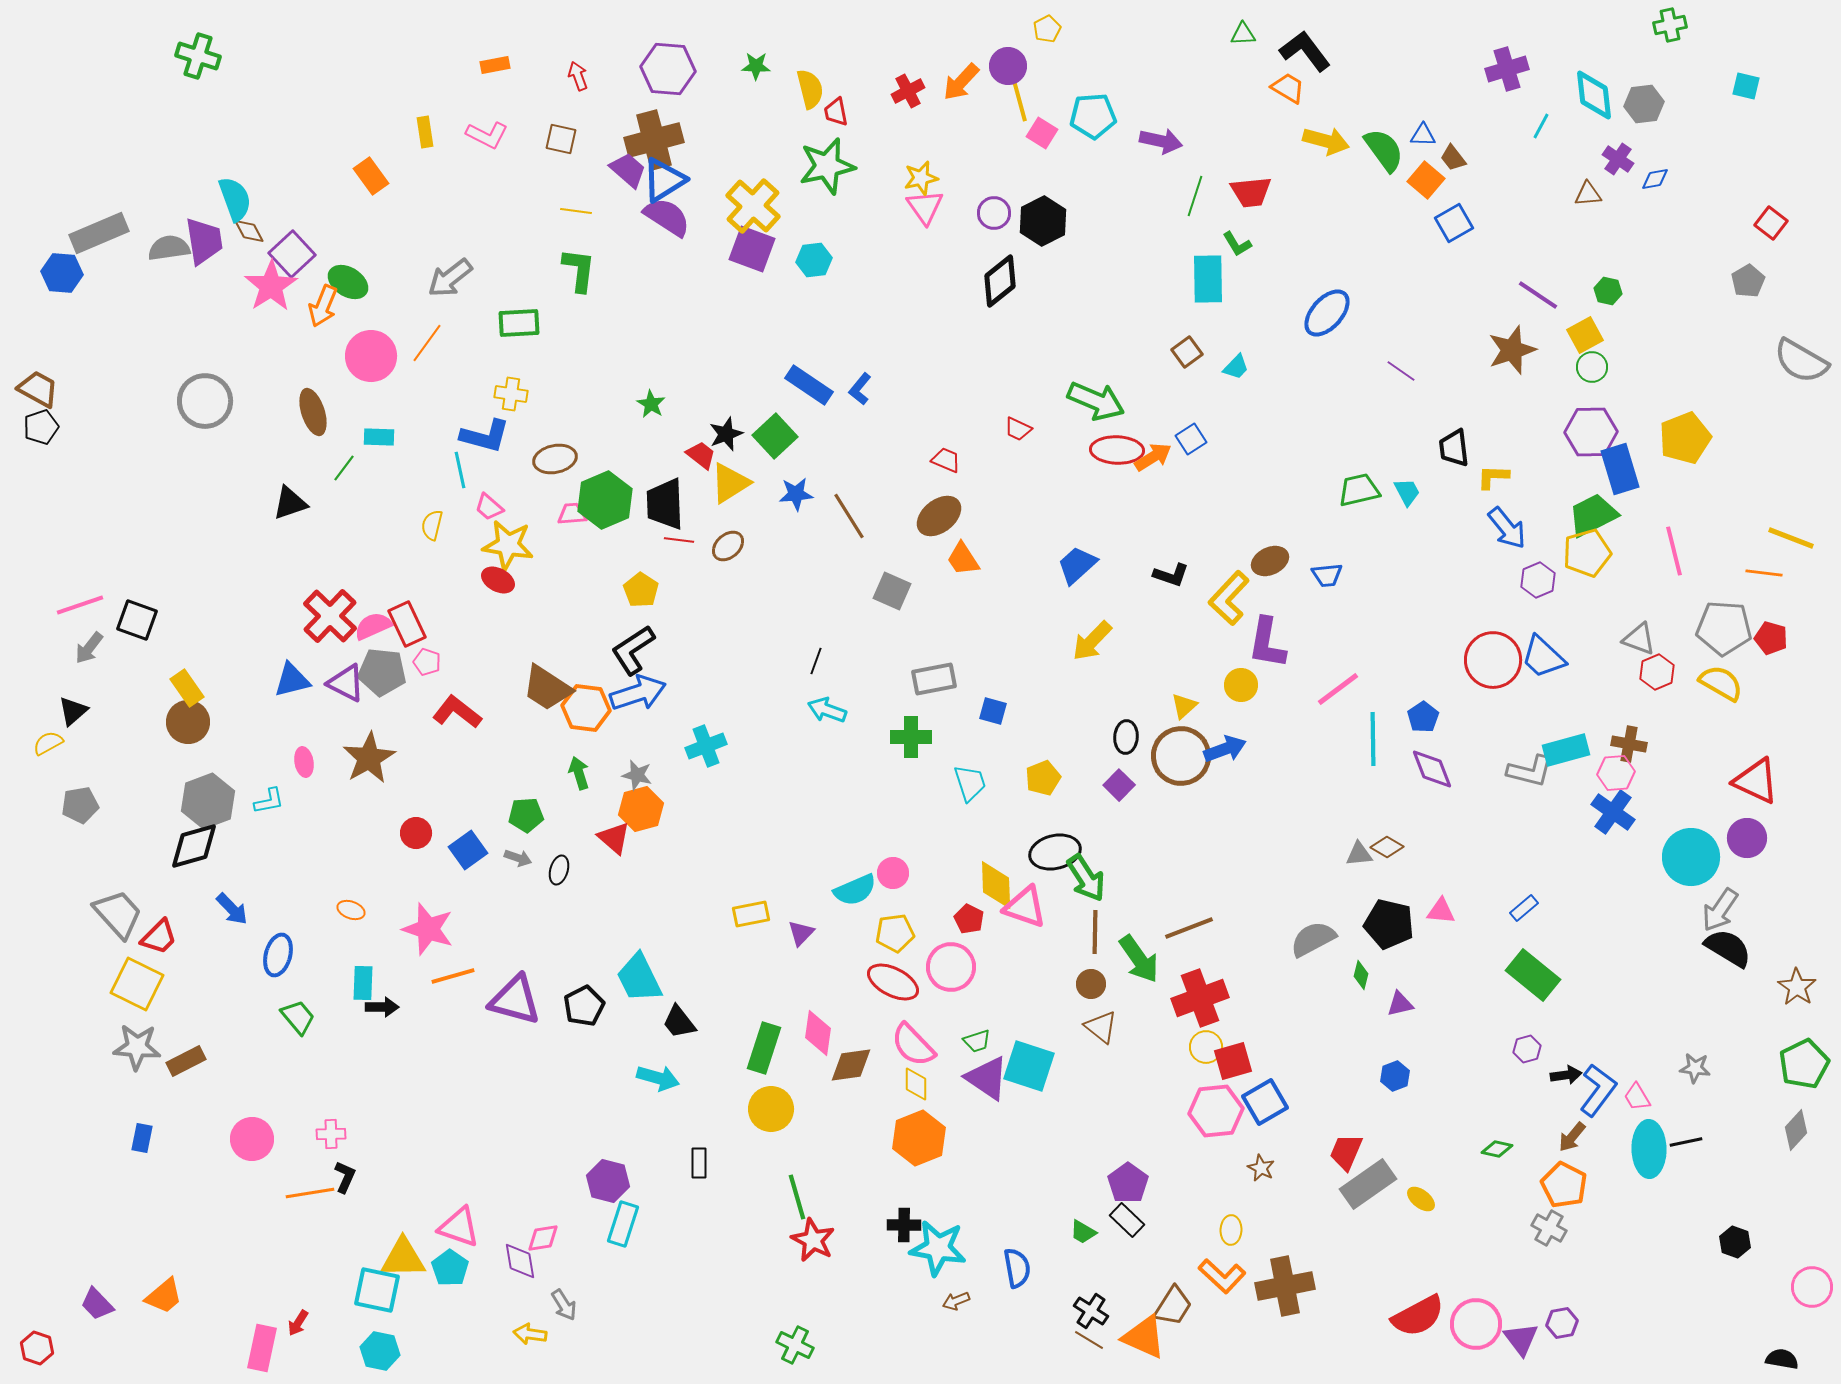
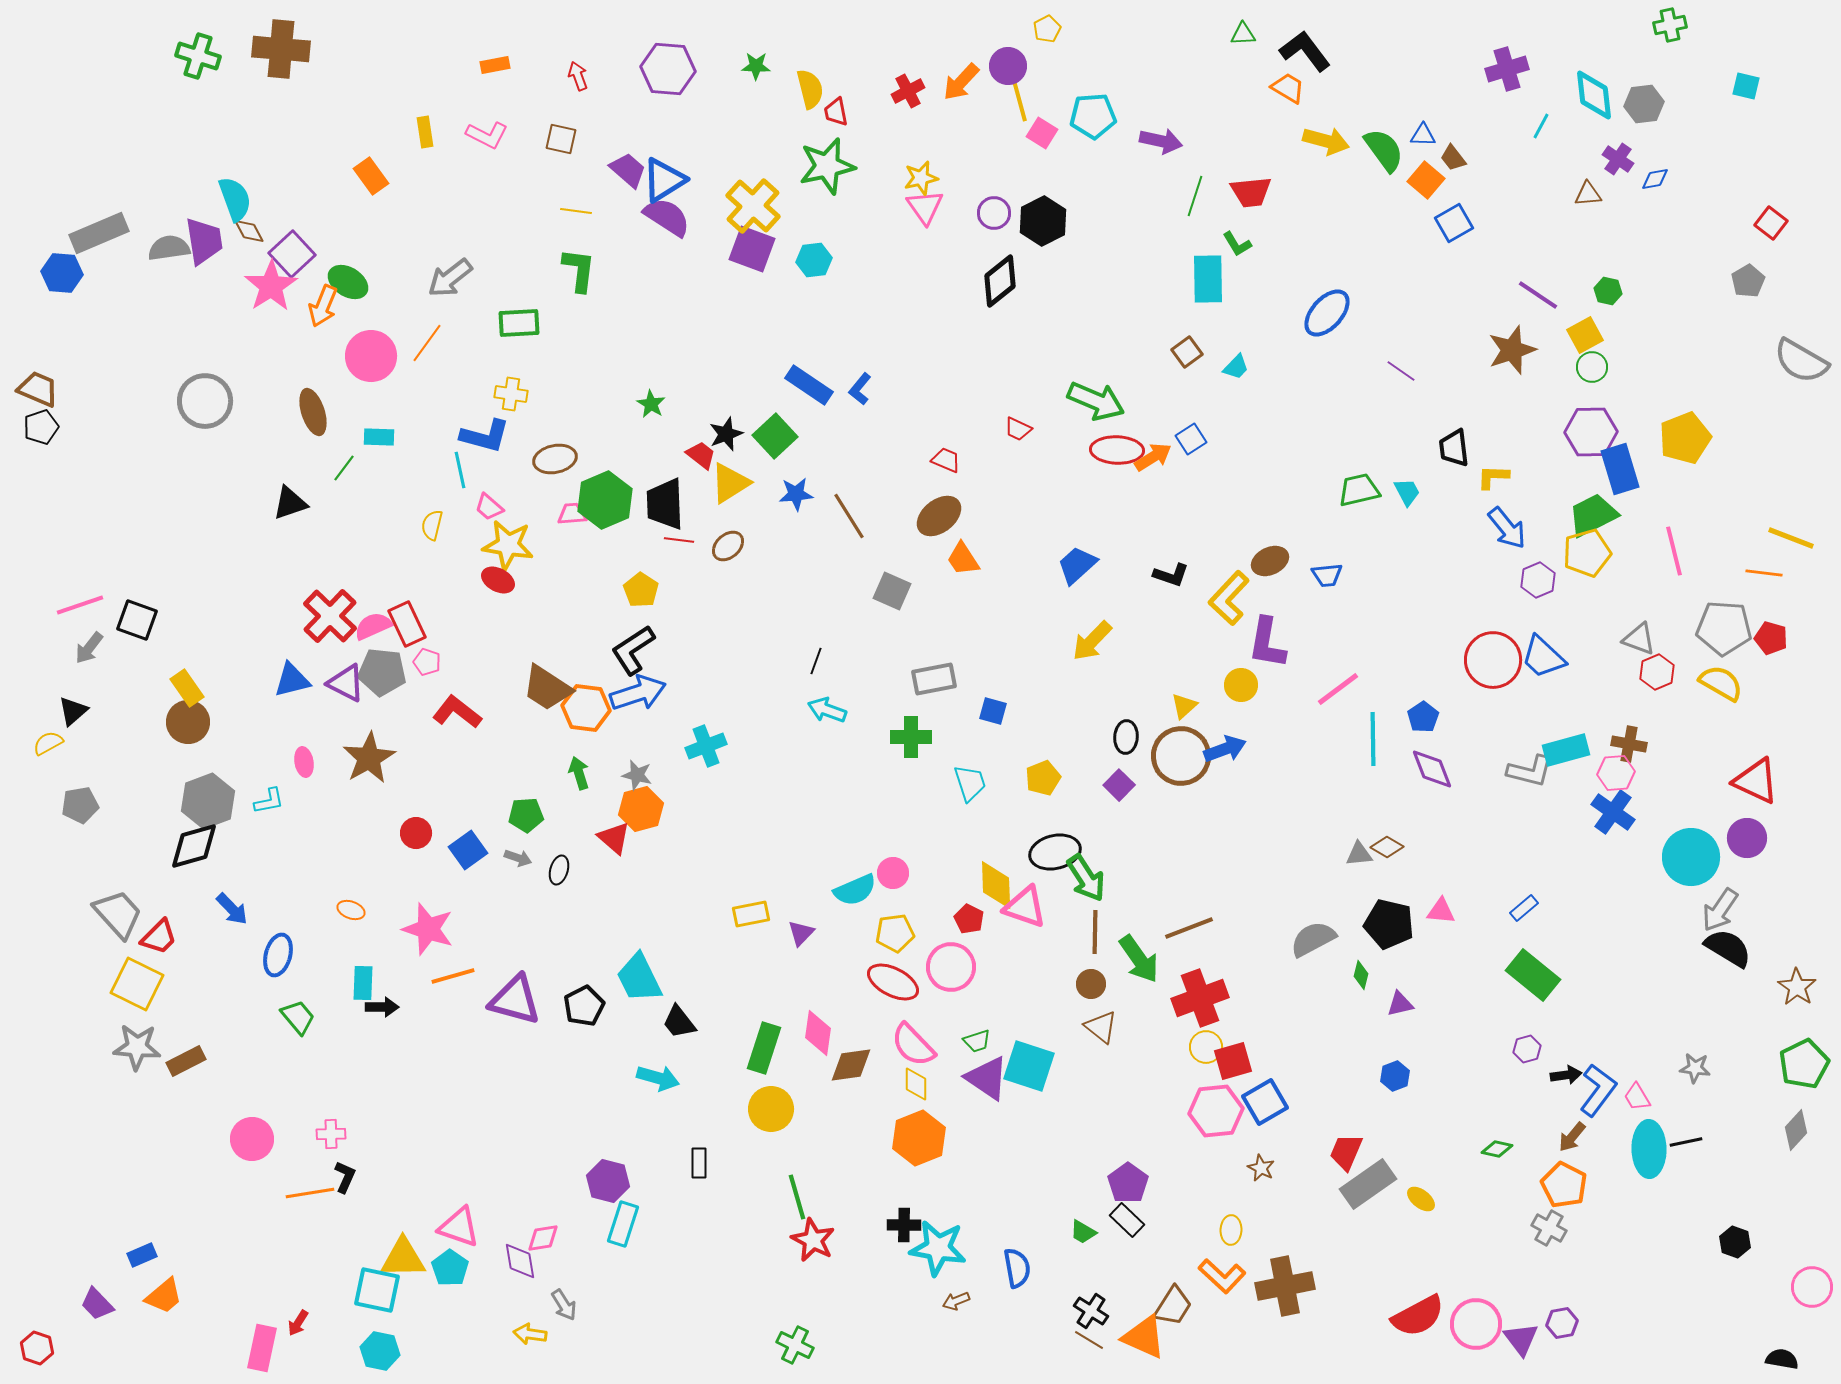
brown cross at (654, 140): moved 373 px left, 91 px up; rotated 20 degrees clockwise
brown trapezoid at (38, 389): rotated 6 degrees counterclockwise
blue rectangle at (142, 1138): moved 117 px down; rotated 56 degrees clockwise
